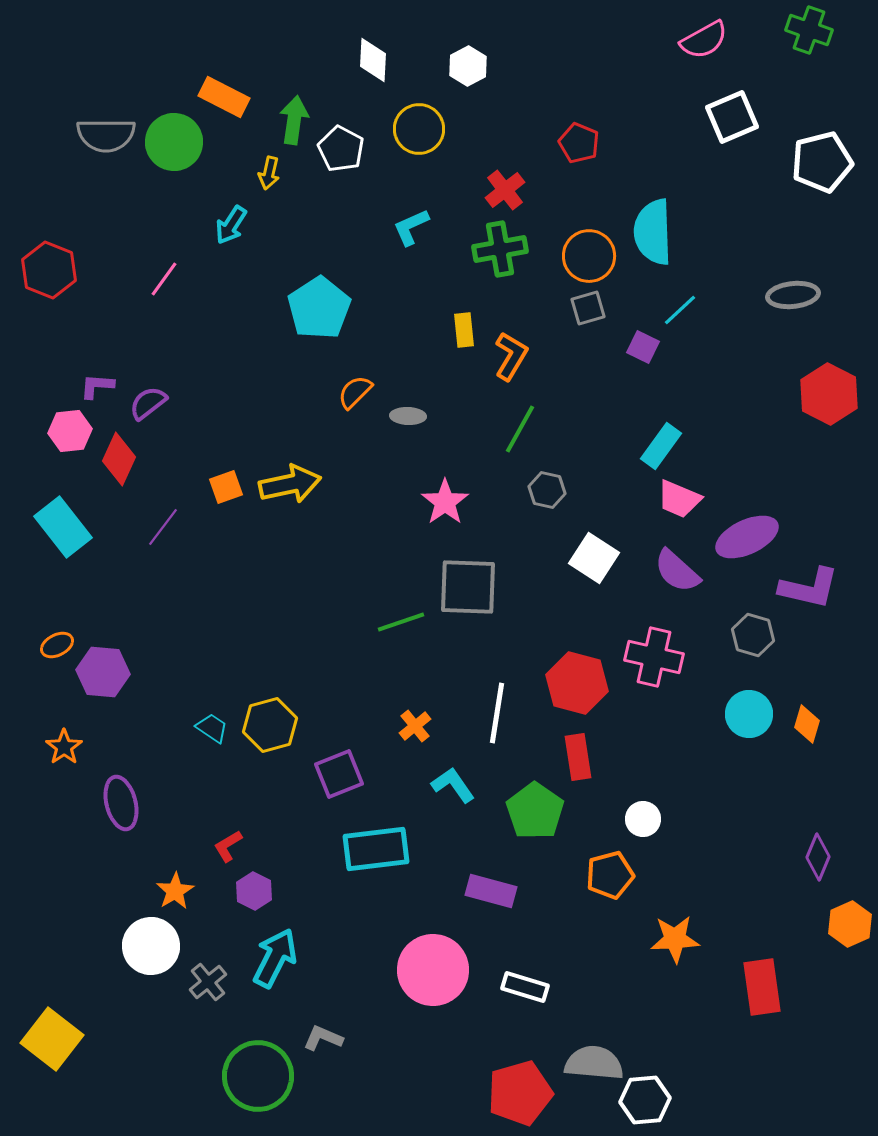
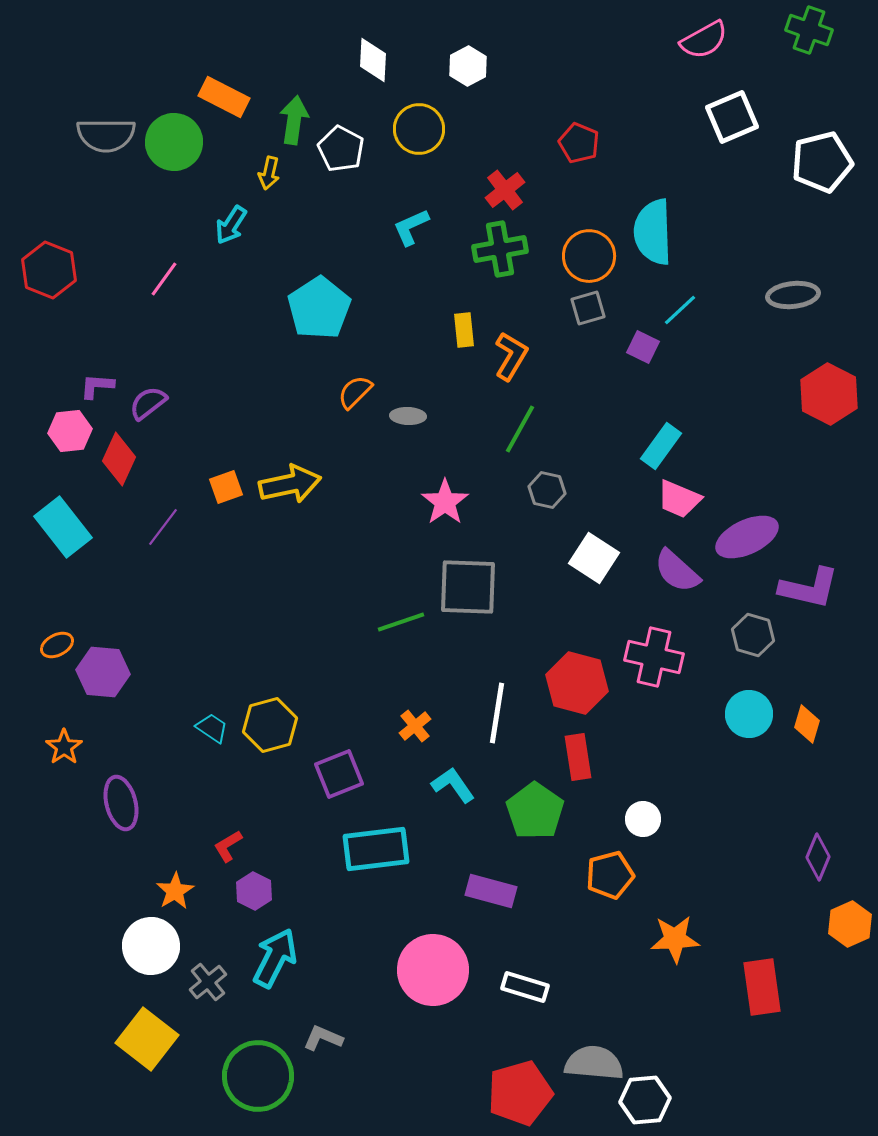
yellow square at (52, 1039): moved 95 px right
